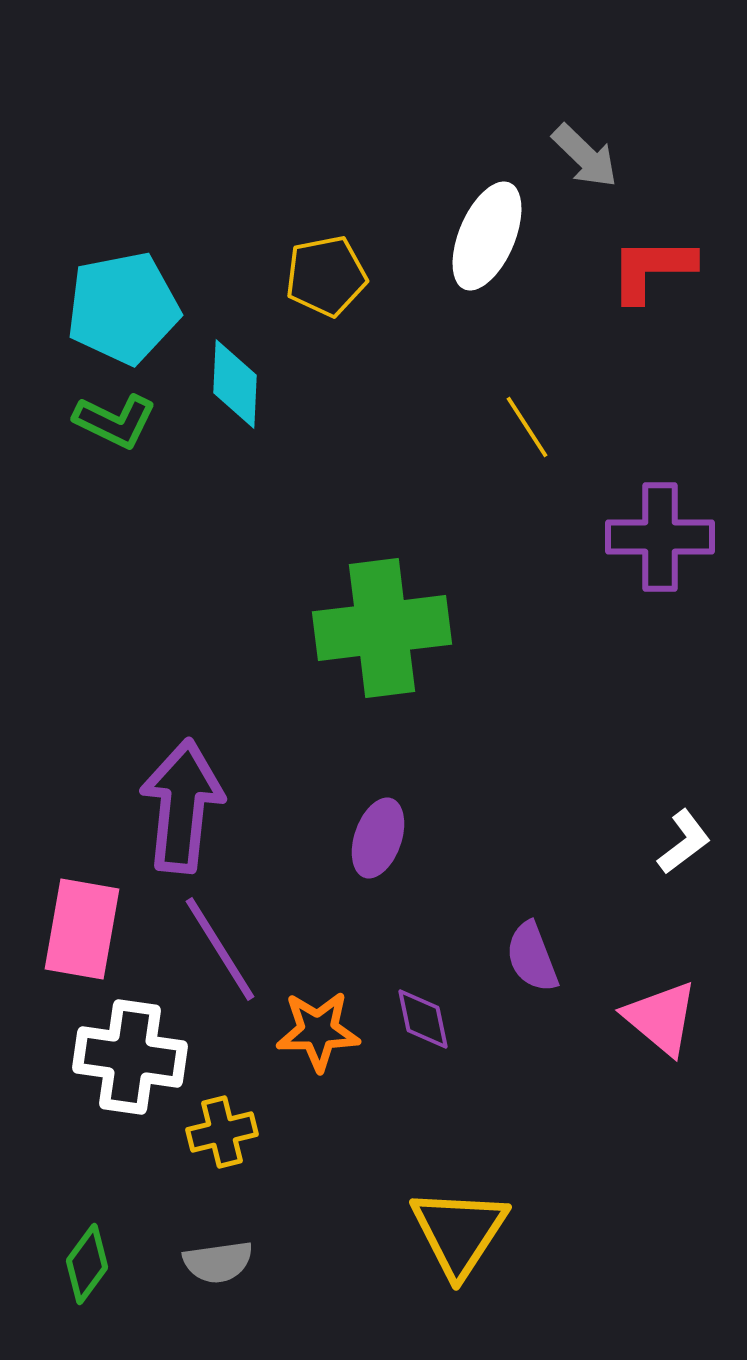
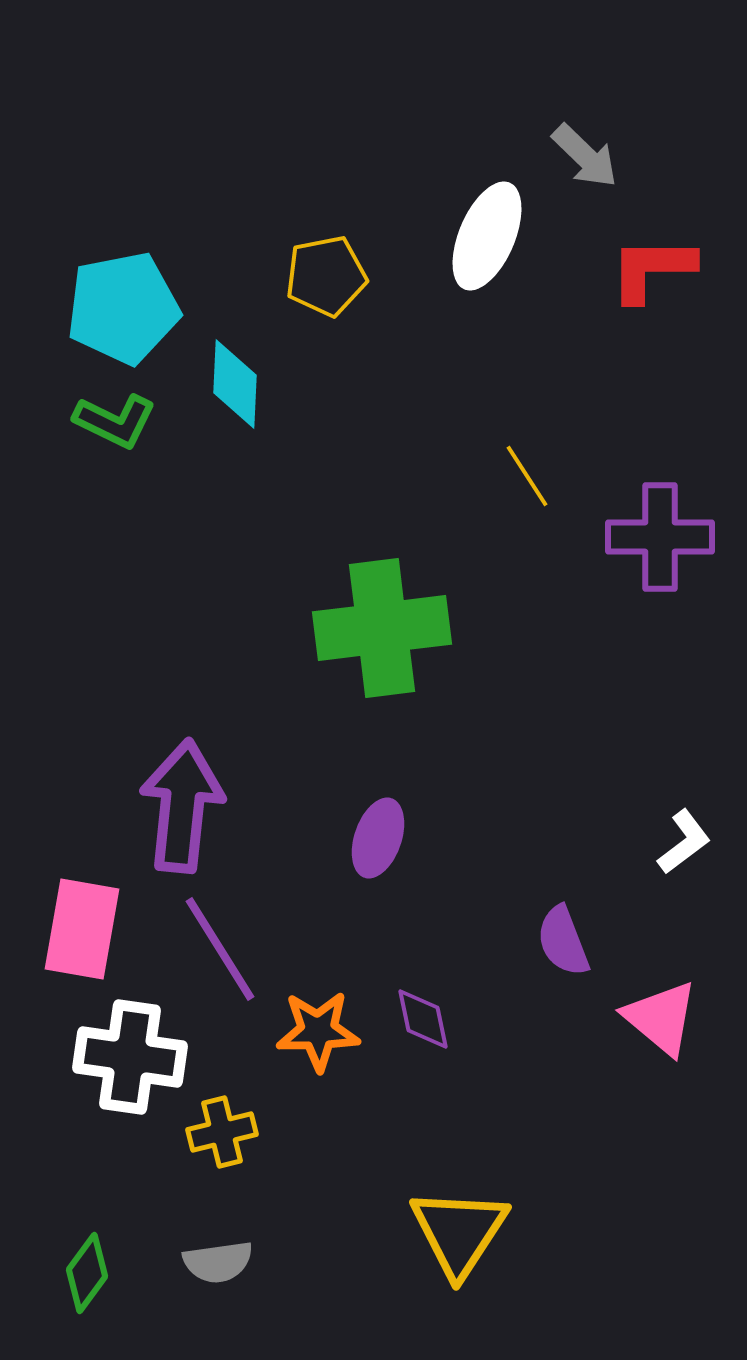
yellow line: moved 49 px down
purple semicircle: moved 31 px right, 16 px up
green diamond: moved 9 px down
